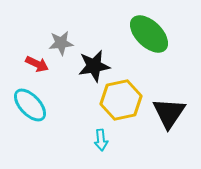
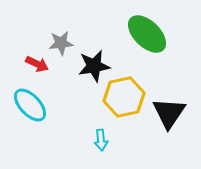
green ellipse: moved 2 px left
yellow hexagon: moved 3 px right, 3 px up
